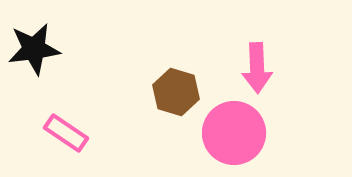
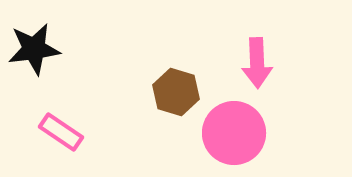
pink arrow: moved 5 px up
pink rectangle: moved 5 px left, 1 px up
